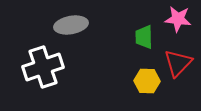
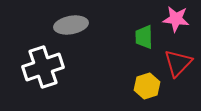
pink star: moved 2 px left
yellow hexagon: moved 5 px down; rotated 20 degrees counterclockwise
